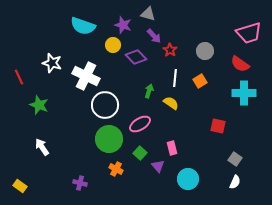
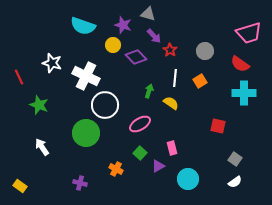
green circle: moved 23 px left, 6 px up
purple triangle: rotated 40 degrees clockwise
white semicircle: rotated 32 degrees clockwise
